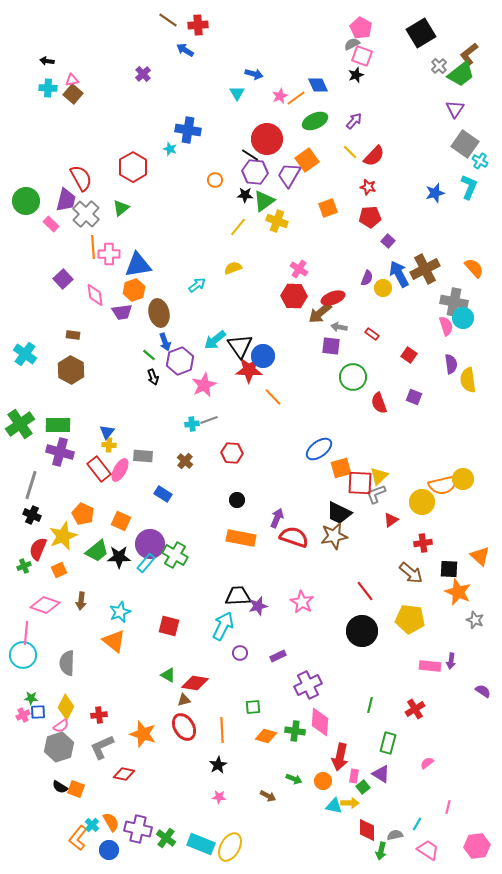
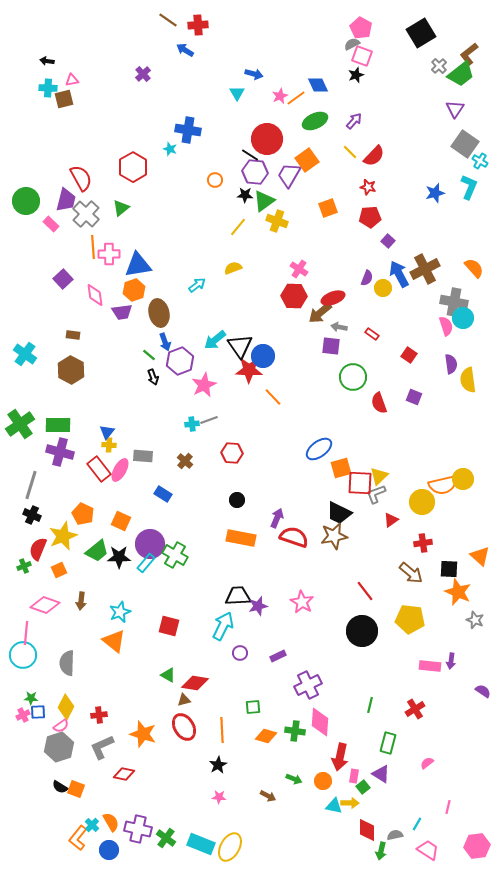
brown square at (73, 94): moved 9 px left, 5 px down; rotated 36 degrees clockwise
